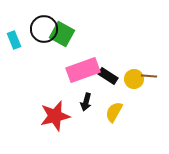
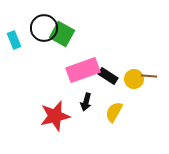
black circle: moved 1 px up
